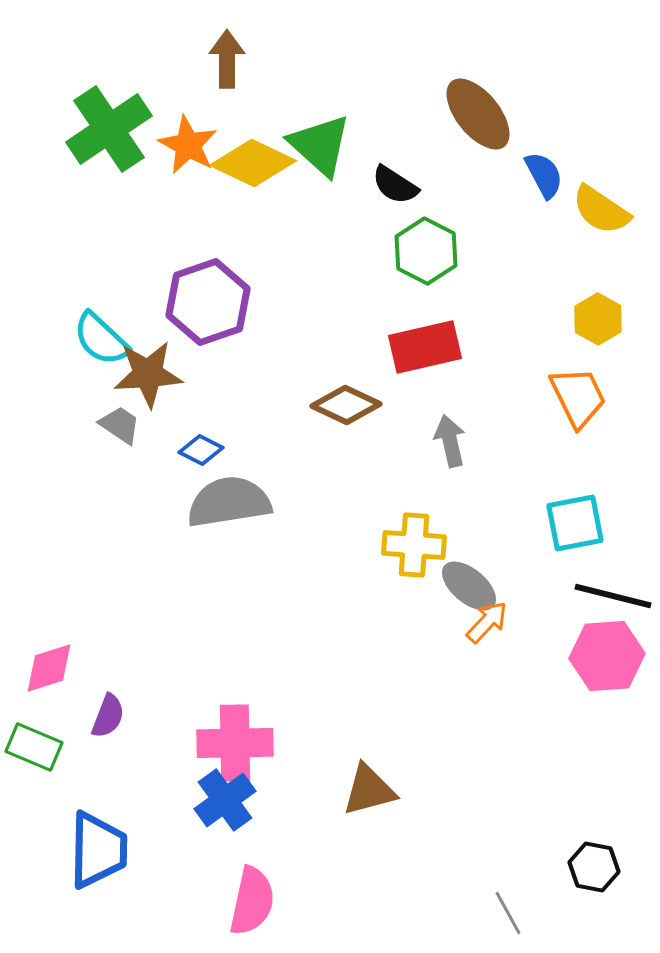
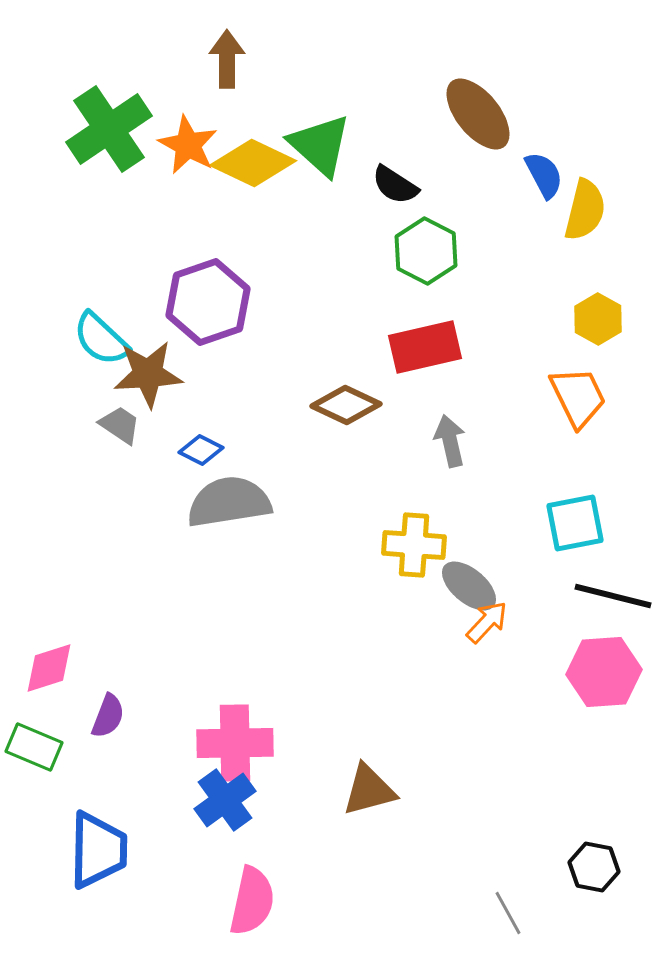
yellow semicircle: moved 16 px left; rotated 110 degrees counterclockwise
pink hexagon: moved 3 px left, 16 px down
